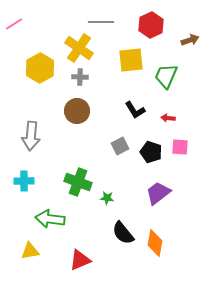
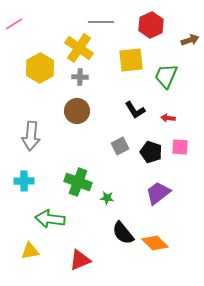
orange diamond: rotated 56 degrees counterclockwise
